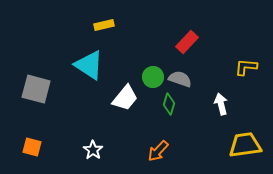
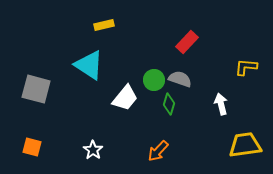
green circle: moved 1 px right, 3 px down
